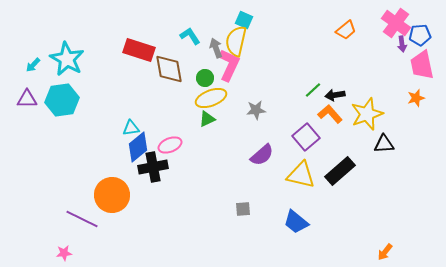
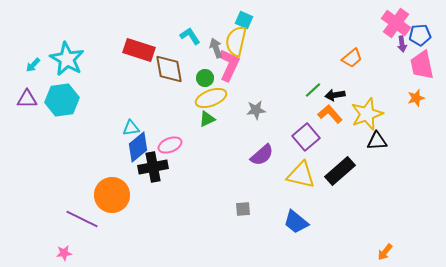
orange trapezoid: moved 6 px right, 28 px down
black triangle: moved 7 px left, 3 px up
